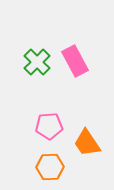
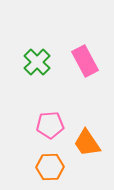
pink rectangle: moved 10 px right
pink pentagon: moved 1 px right, 1 px up
